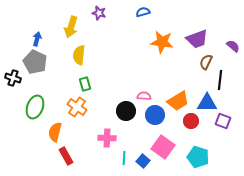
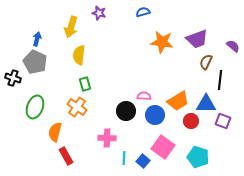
blue triangle: moved 1 px left, 1 px down
